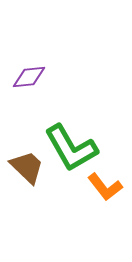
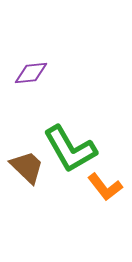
purple diamond: moved 2 px right, 4 px up
green L-shape: moved 1 px left, 1 px down
